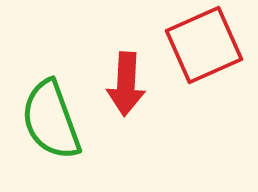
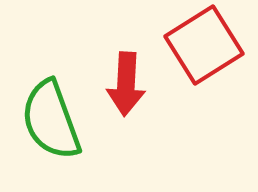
red square: rotated 8 degrees counterclockwise
